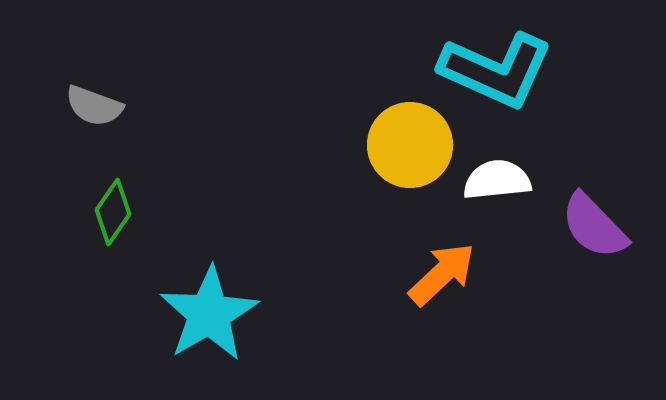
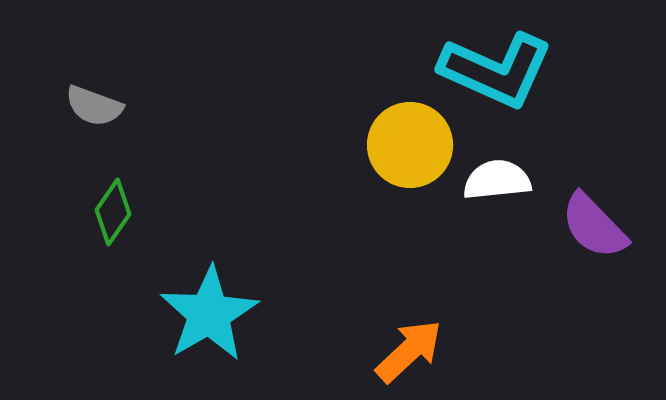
orange arrow: moved 33 px left, 77 px down
